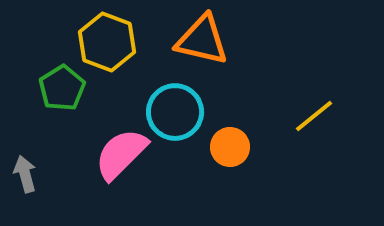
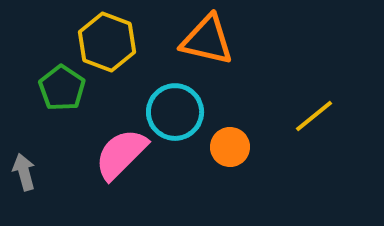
orange triangle: moved 5 px right
green pentagon: rotated 6 degrees counterclockwise
gray arrow: moved 1 px left, 2 px up
